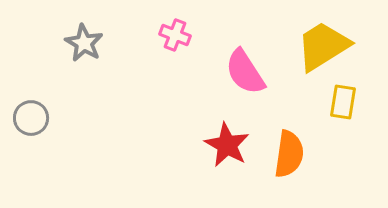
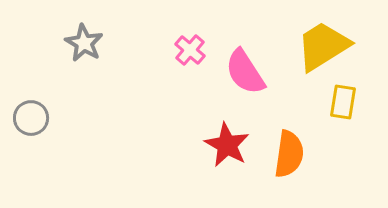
pink cross: moved 15 px right, 15 px down; rotated 20 degrees clockwise
